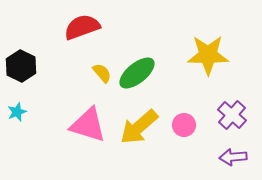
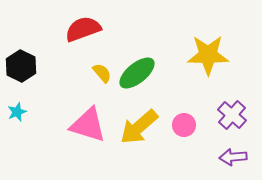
red semicircle: moved 1 px right, 2 px down
